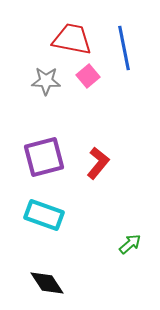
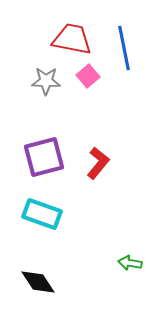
cyan rectangle: moved 2 px left, 1 px up
green arrow: moved 19 px down; rotated 130 degrees counterclockwise
black diamond: moved 9 px left, 1 px up
